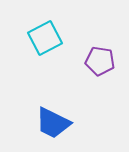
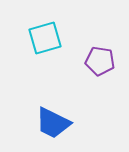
cyan square: rotated 12 degrees clockwise
